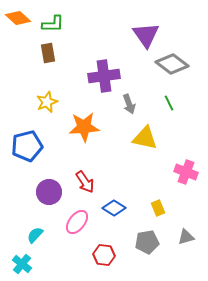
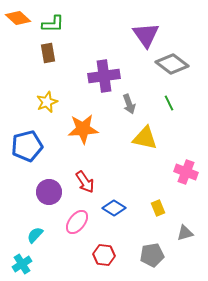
orange star: moved 1 px left, 2 px down
gray triangle: moved 1 px left, 4 px up
gray pentagon: moved 5 px right, 13 px down
cyan cross: rotated 18 degrees clockwise
